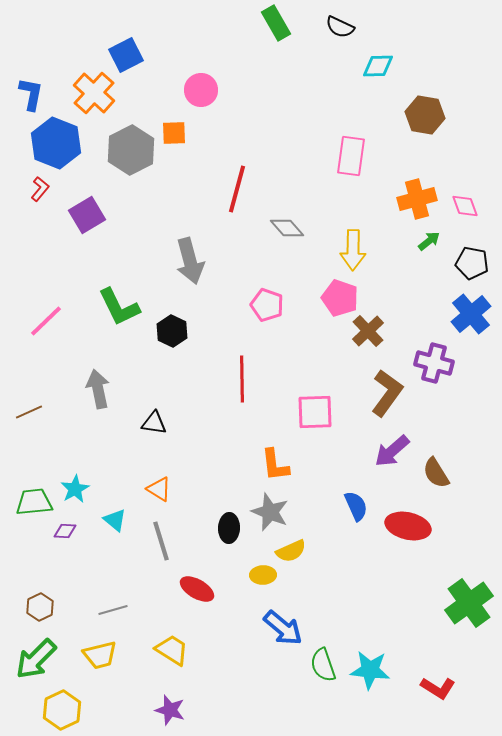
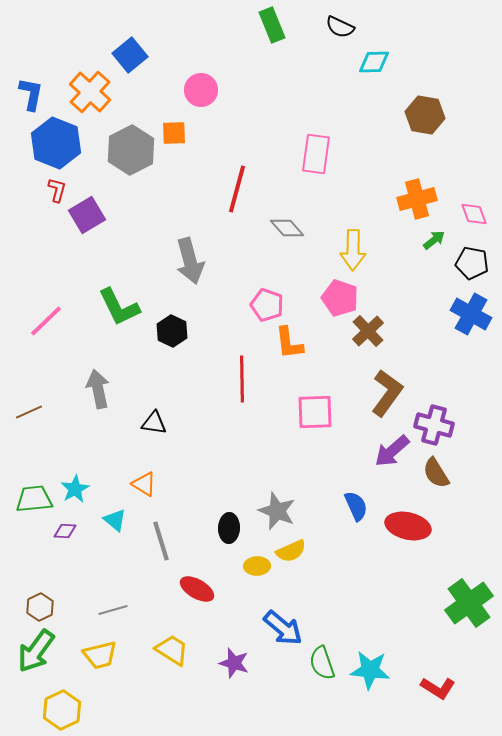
green rectangle at (276, 23): moved 4 px left, 2 px down; rotated 8 degrees clockwise
blue square at (126, 55): moved 4 px right; rotated 12 degrees counterclockwise
cyan diamond at (378, 66): moved 4 px left, 4 px up
orange cross at (94, 93): moved 4 px left, 1 px up
pink rectangle at (351, 156): moved 35 px left, 2 px up
red L-shape at (40, 189): moved 17 px right, 1 px down; rotated 25 degrees counterclockwise
pink diamond at (465, 206): moved 9 px right, 8 px down
green arrow at (429, 241): moved 5 px right, 1 px up
blue cross at (471, 314): rotated 21 degrees counterclockwise
purple cross at (434, 363): moved 62 px down
orange L-shape at (275, 465): moved 14 px right, 122 px up
orange triangle at (159, 489): moved 15 px left, 5 px up
green trapezoid at (34, 502): moved 3 px up
gray star at (270, 512): moved 7 px right, 1 px up
yellow ellipse at (263, 575): moved 6 px left, 9 px up
green arrow at (36, 659): moved 8 px up; rotated 9 degrees counterclockwise
green semicircle at (323, 665): moved 1 px left, 2 px up
purple star at (170, 710): moved 64 px right, 47 px up
